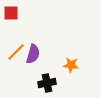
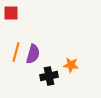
orange line: rotated 30 degrees counterclockwise
black cross: moved 2 px right, 7 px up
